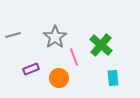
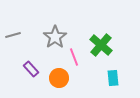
purple rectangle: rotated 70 degrees clockwise
